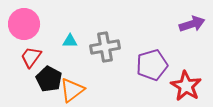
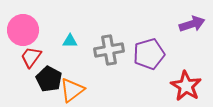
pink circle: moved 1 px left, 6 px down
gray cross: moved 4 px right, 3 px down
purple pentagon: moved 3 px left, 11 px up
